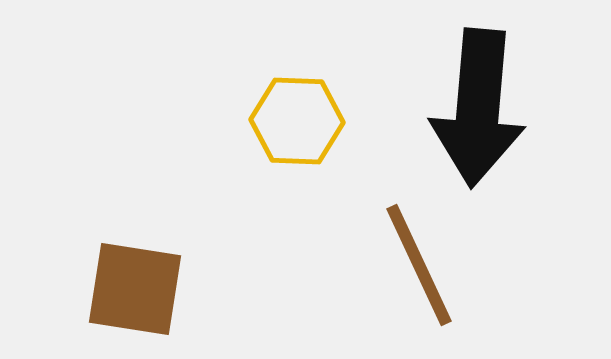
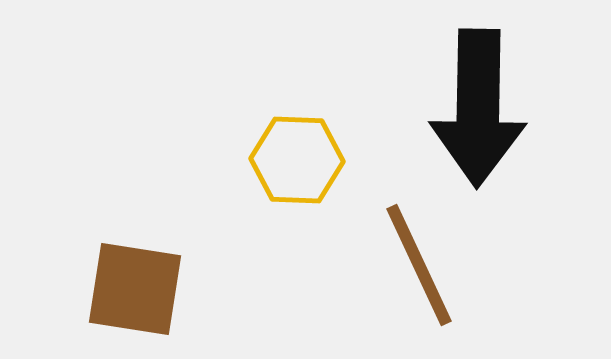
black arrow: rotated 4 degrees counterclockwise
yellow hexagon: moved 39 px down
